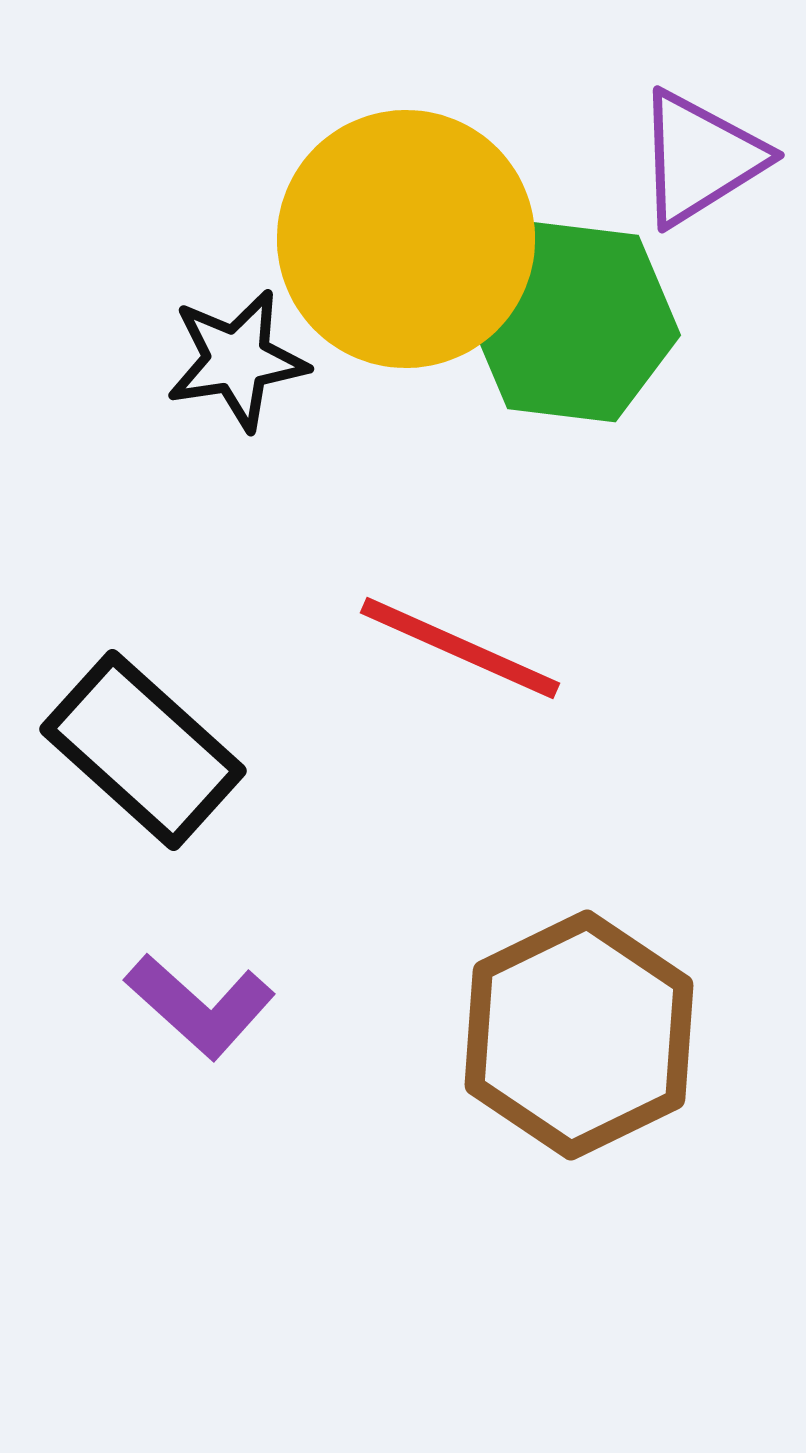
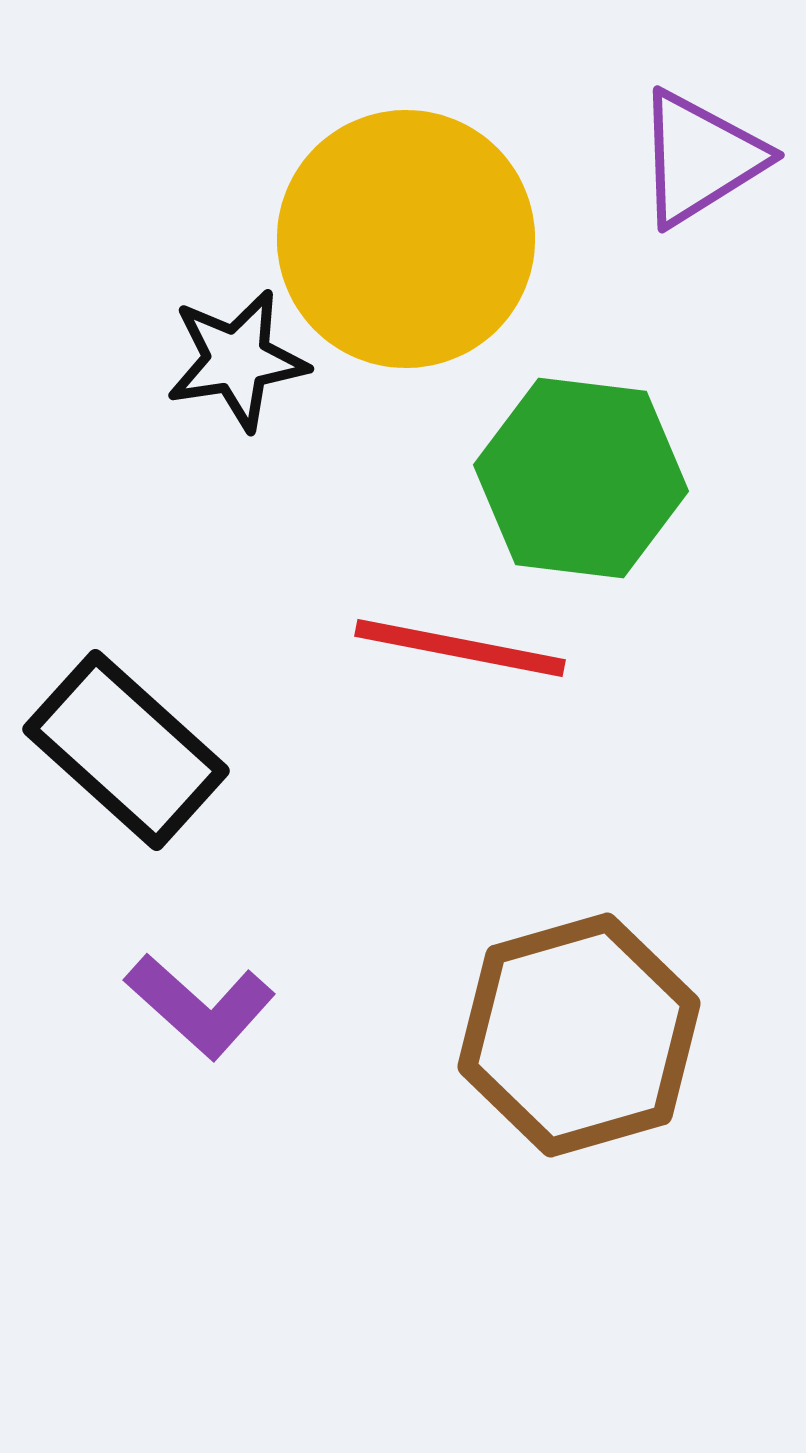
green hexagon: moved 8 px right, 156 px down
red line: rotated 13 degrees counterclockwise
black rectangle: moved 17 px left
brown hexagon: rotated 10 degrees clockwise
